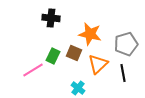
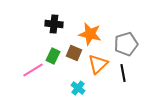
black cross: moved 3 px right, 6 px down
